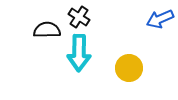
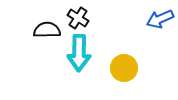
black cross: moved 1 px left, 1 px down
yellow circle: moved 5 px left
